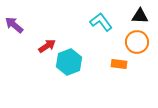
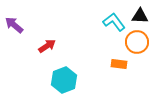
cyan L-shape: moved 13 px right
cyan hexagon: moved 5 px left, 18 px down
